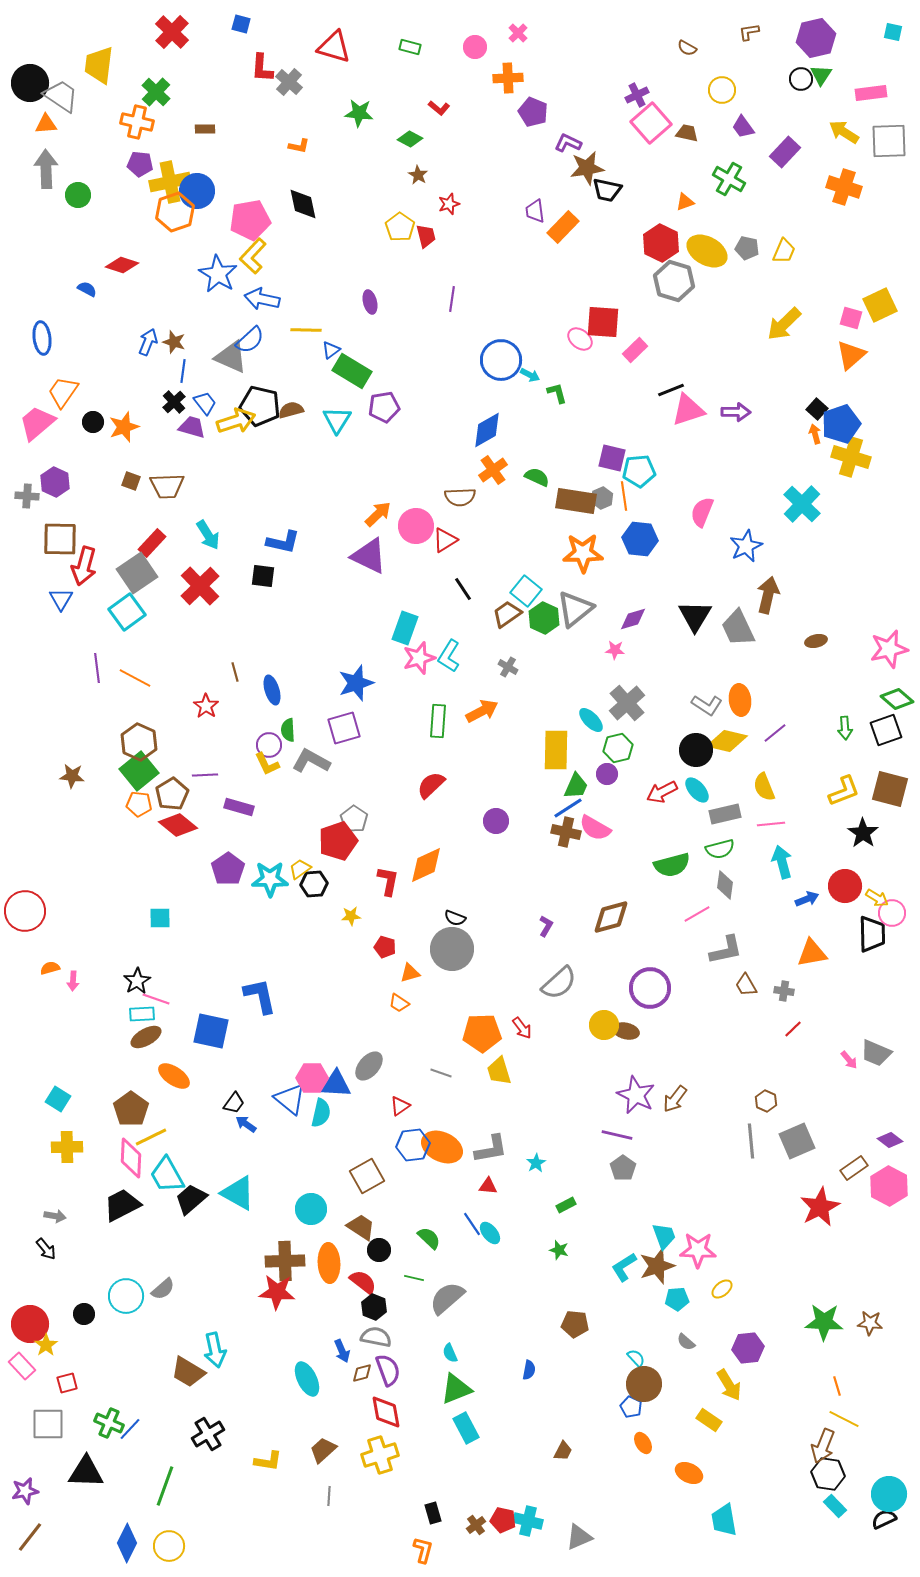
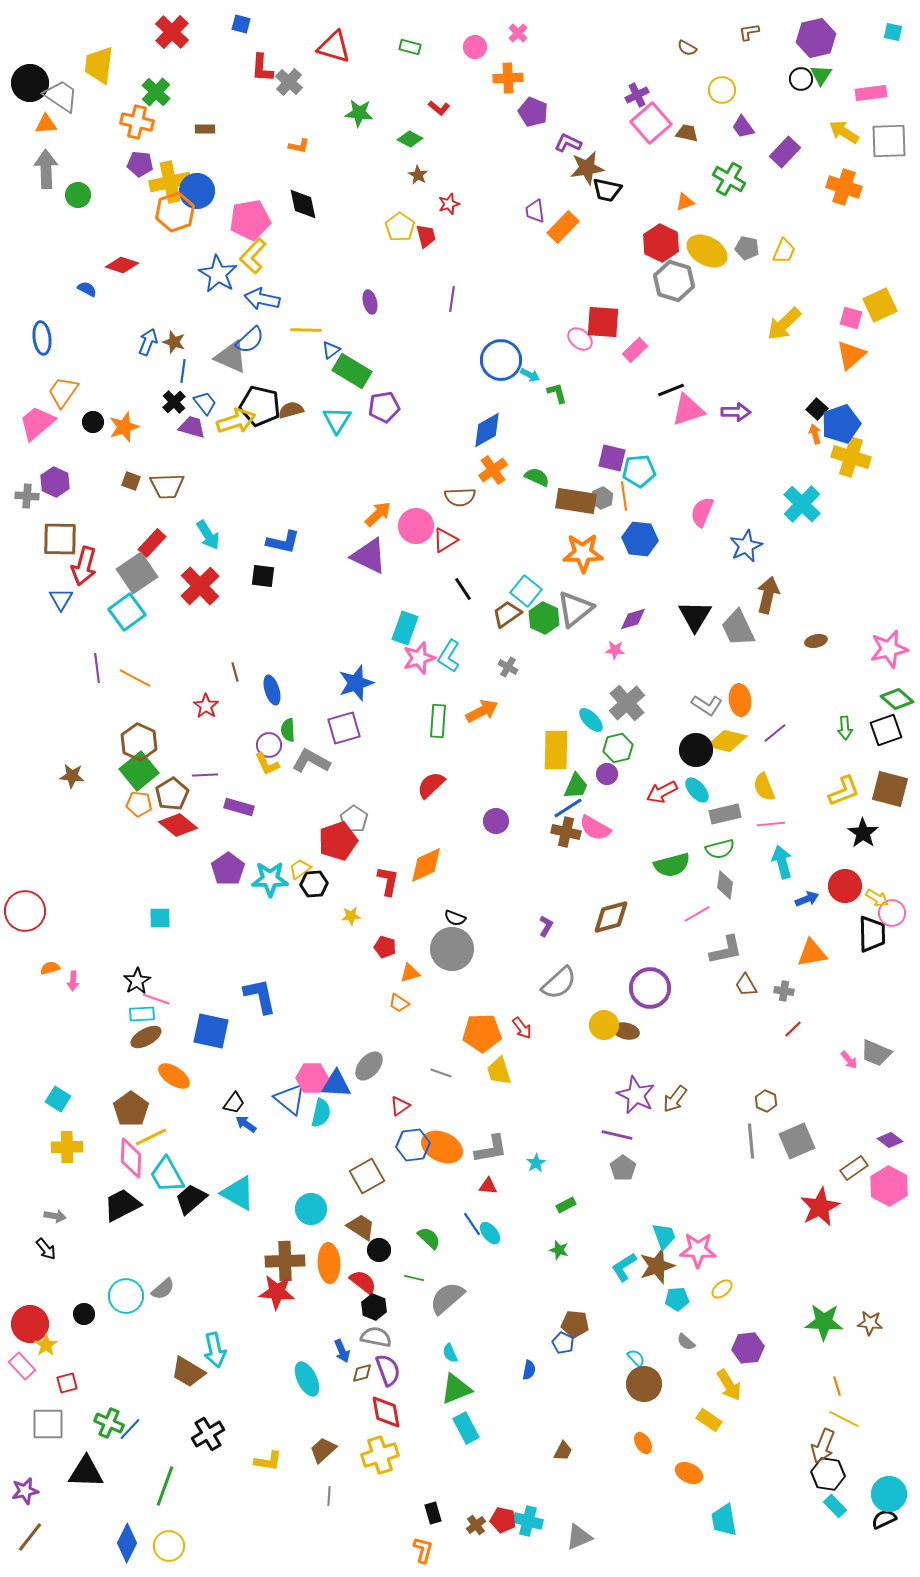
blue pentagon at (631, 1407): moved 68 px left, 64 px up
